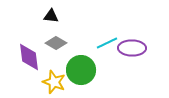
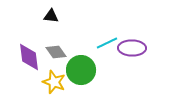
gray diamond: moved 9 px down; rotated 25 degrees clockwise
